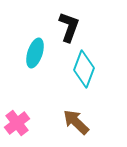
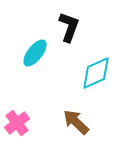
cyan ellipse: rotated 20 degrees clockwise
cyan diamond: moved 12 px right, 4 px down; rotated 45 degrees clockwise
